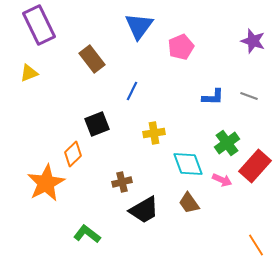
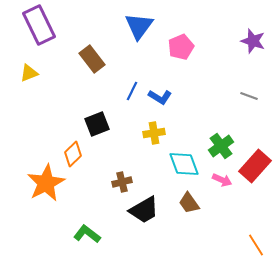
blue L-shape: moved 53 px left; rotated 30 degrees clockwise
green cross: moved 6 px left, 3 px down
cyan diamond: moved 4 px left
